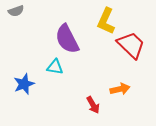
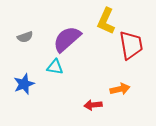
gray semicircle: moved 9 px right, 26 px down
purple semicircle: rotated 76 degrees clockwise
red trapezoid: rotated 36 degrees clockwise
red arrow: rotated 114 degrees clockwise
